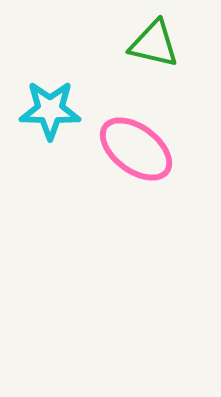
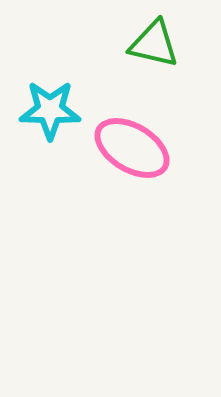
pink ellipse: moved 4 px left, 1 px up; rotated 6 degrees counterclockwise
